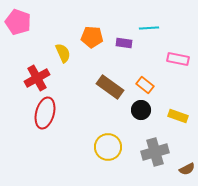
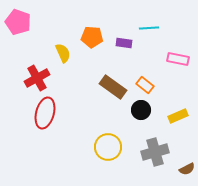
brown rectangle: moved 3 px right
yellow rectangle: rotated 42 degrees counterclockwise
